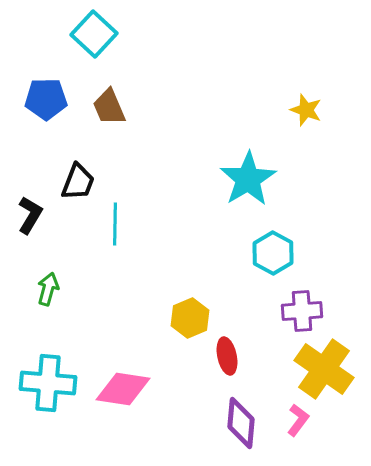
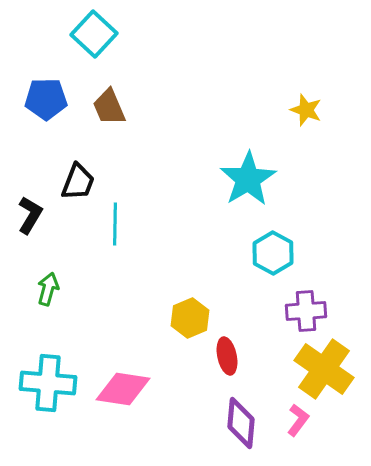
purple cross: moved 4 px right
